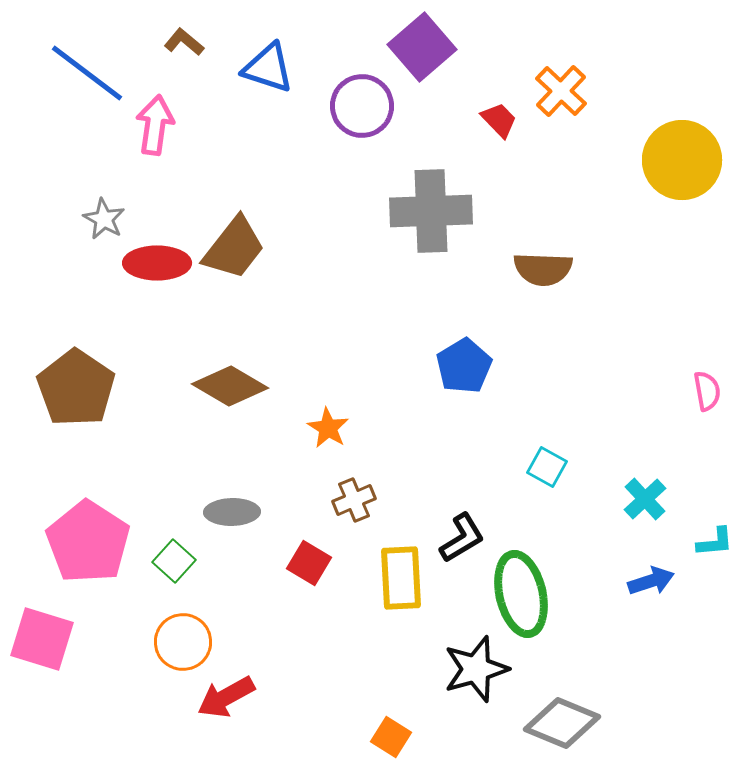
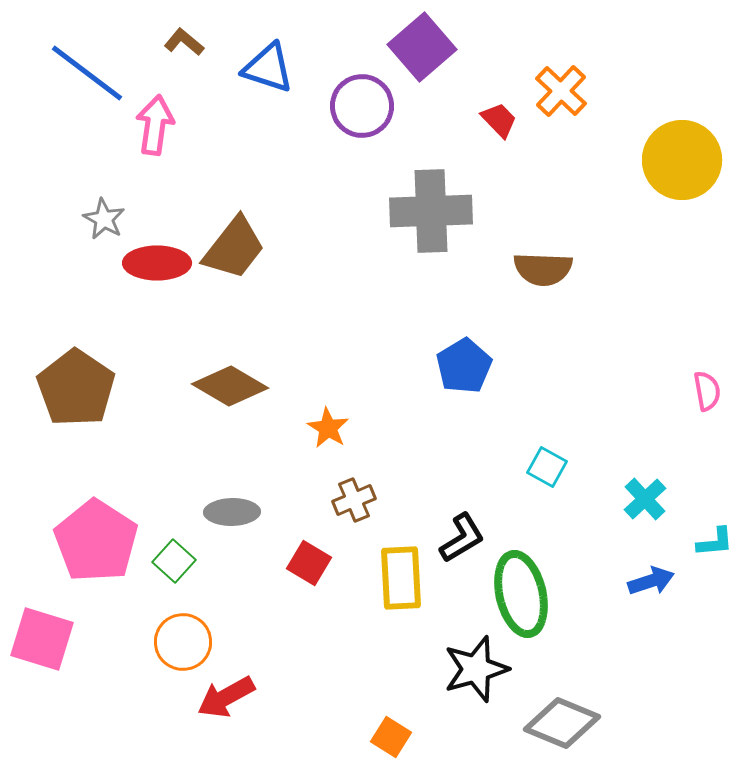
pink pentagon: moved 8 px right, 1 px up
